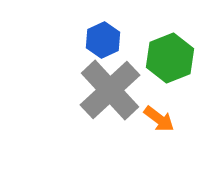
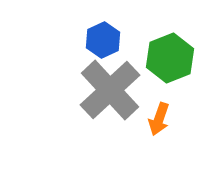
orange arrow: rotated 72 degrees clockwise
